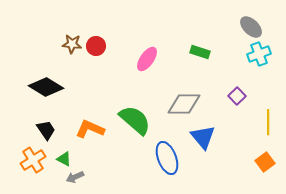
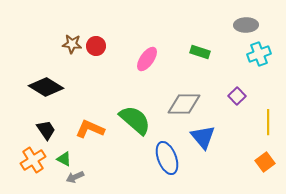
gray ellipse: moved 5 px left, 2 px up; rotated 45 degrees counterclockwise
